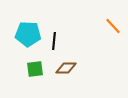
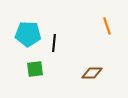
orange line: moved 6 px left; rotated 24 degrees clockwise
black line: moved 2 px down
brown diamond: moved 26 px right, 5 px down
